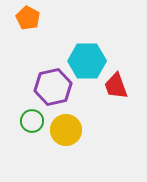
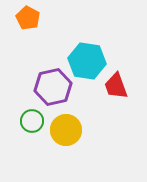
cyan hexagon: rotated 9 degrees clockwise
